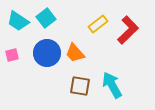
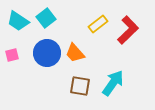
cyan arrow: moved 1 px right, 2 px up; rotated 64 degrees clockwise
